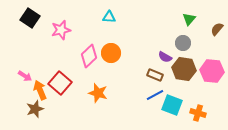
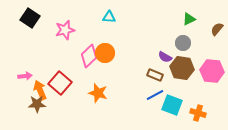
green triangle: rotated 24 degrees clockwise
pink star: moved 4 px right
orange circle: moved 6 px left
brown hexagon: moved 2 px left, 1 px up
pink arrow: rotated 40 degrees counterclockwise
brown star: moved 2 px right, 5 px up; rotated 18 degrees clockwise
